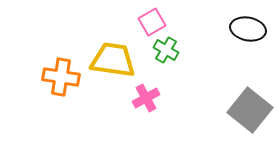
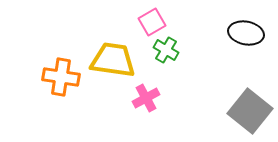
black ellipse: moved 2 px left, 4 px down
gray square: moved 1 px down
